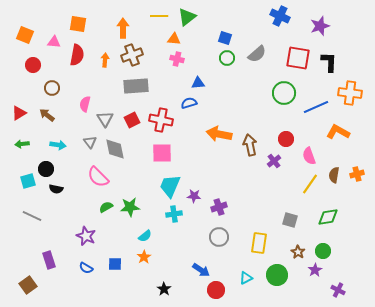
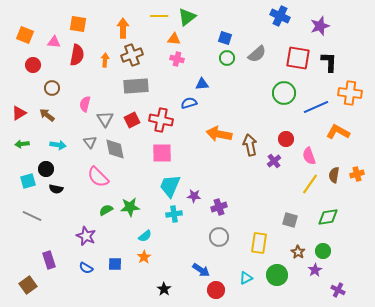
blue triangle at (198, 83): moved 4 px right, 1 px down
green semicircle at (106, 207): moved 3 px down
